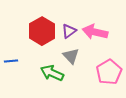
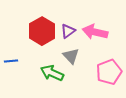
purple triangle: moved 1 px left
pink pentagon: rotated 10 degrees clockwise
